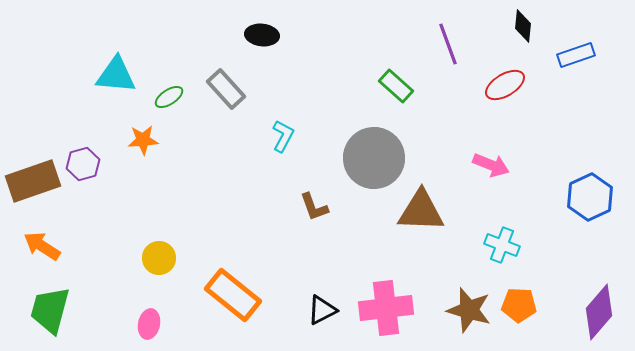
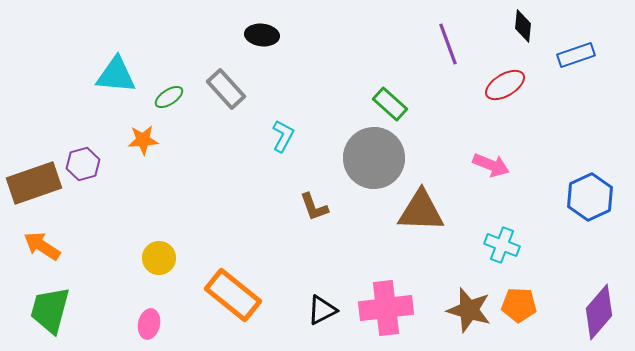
green rectangle: moved 6 px left, 18 px down
brown rectangle: moved 1 px right, 2 px down
